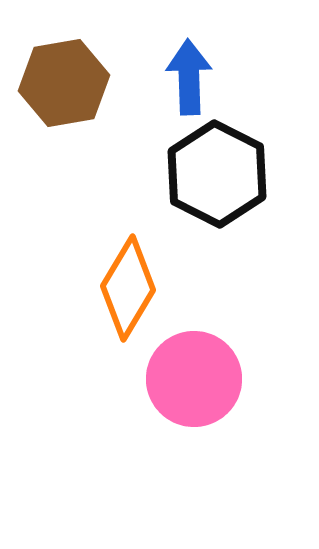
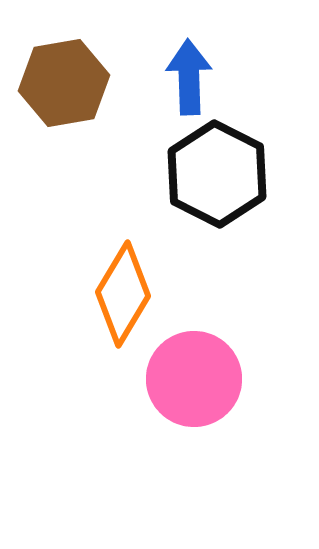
orange diamond: moved 5 px left, 6 px down
